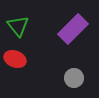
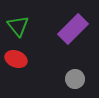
red ellipse: moved 1 px right
gray circle: moved 1 px right, 1 px down
